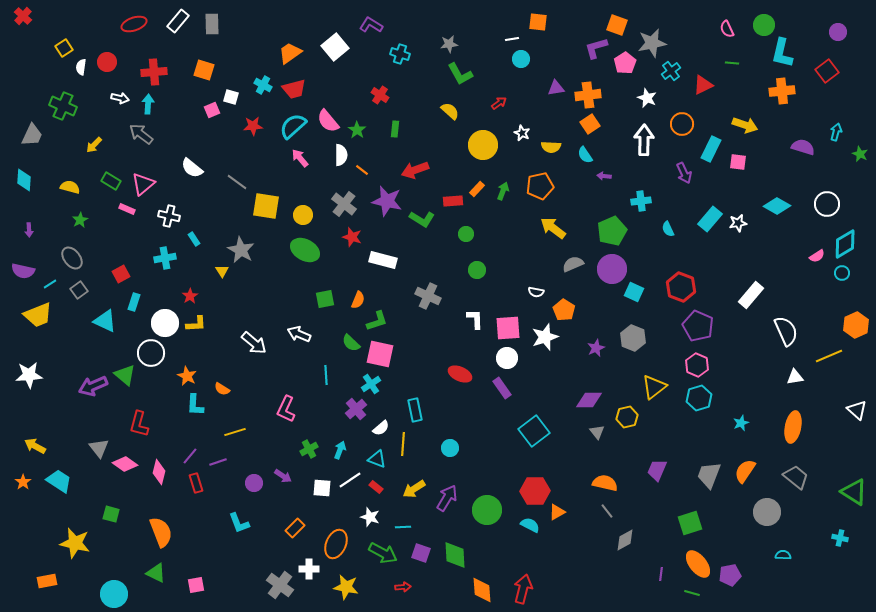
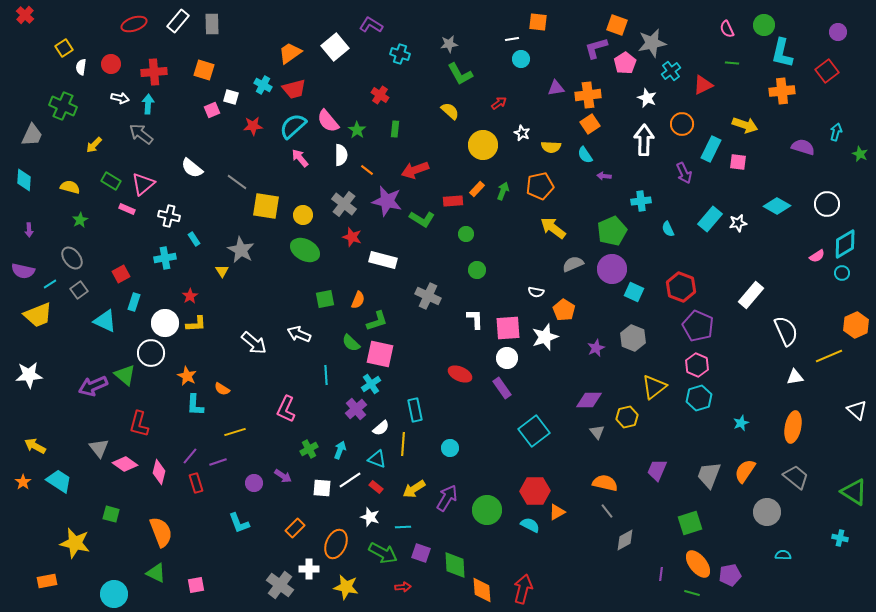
red cross at (23, 16): moved 2 px right, 1 px up
red circle at (107, 62): moved 4 px right, 2 px down
orange line at (362, 170): moved 5 px right
green diamond at (455, 555): moved 10 px down
